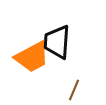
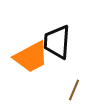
orange trapezoid: moved 1 px left
